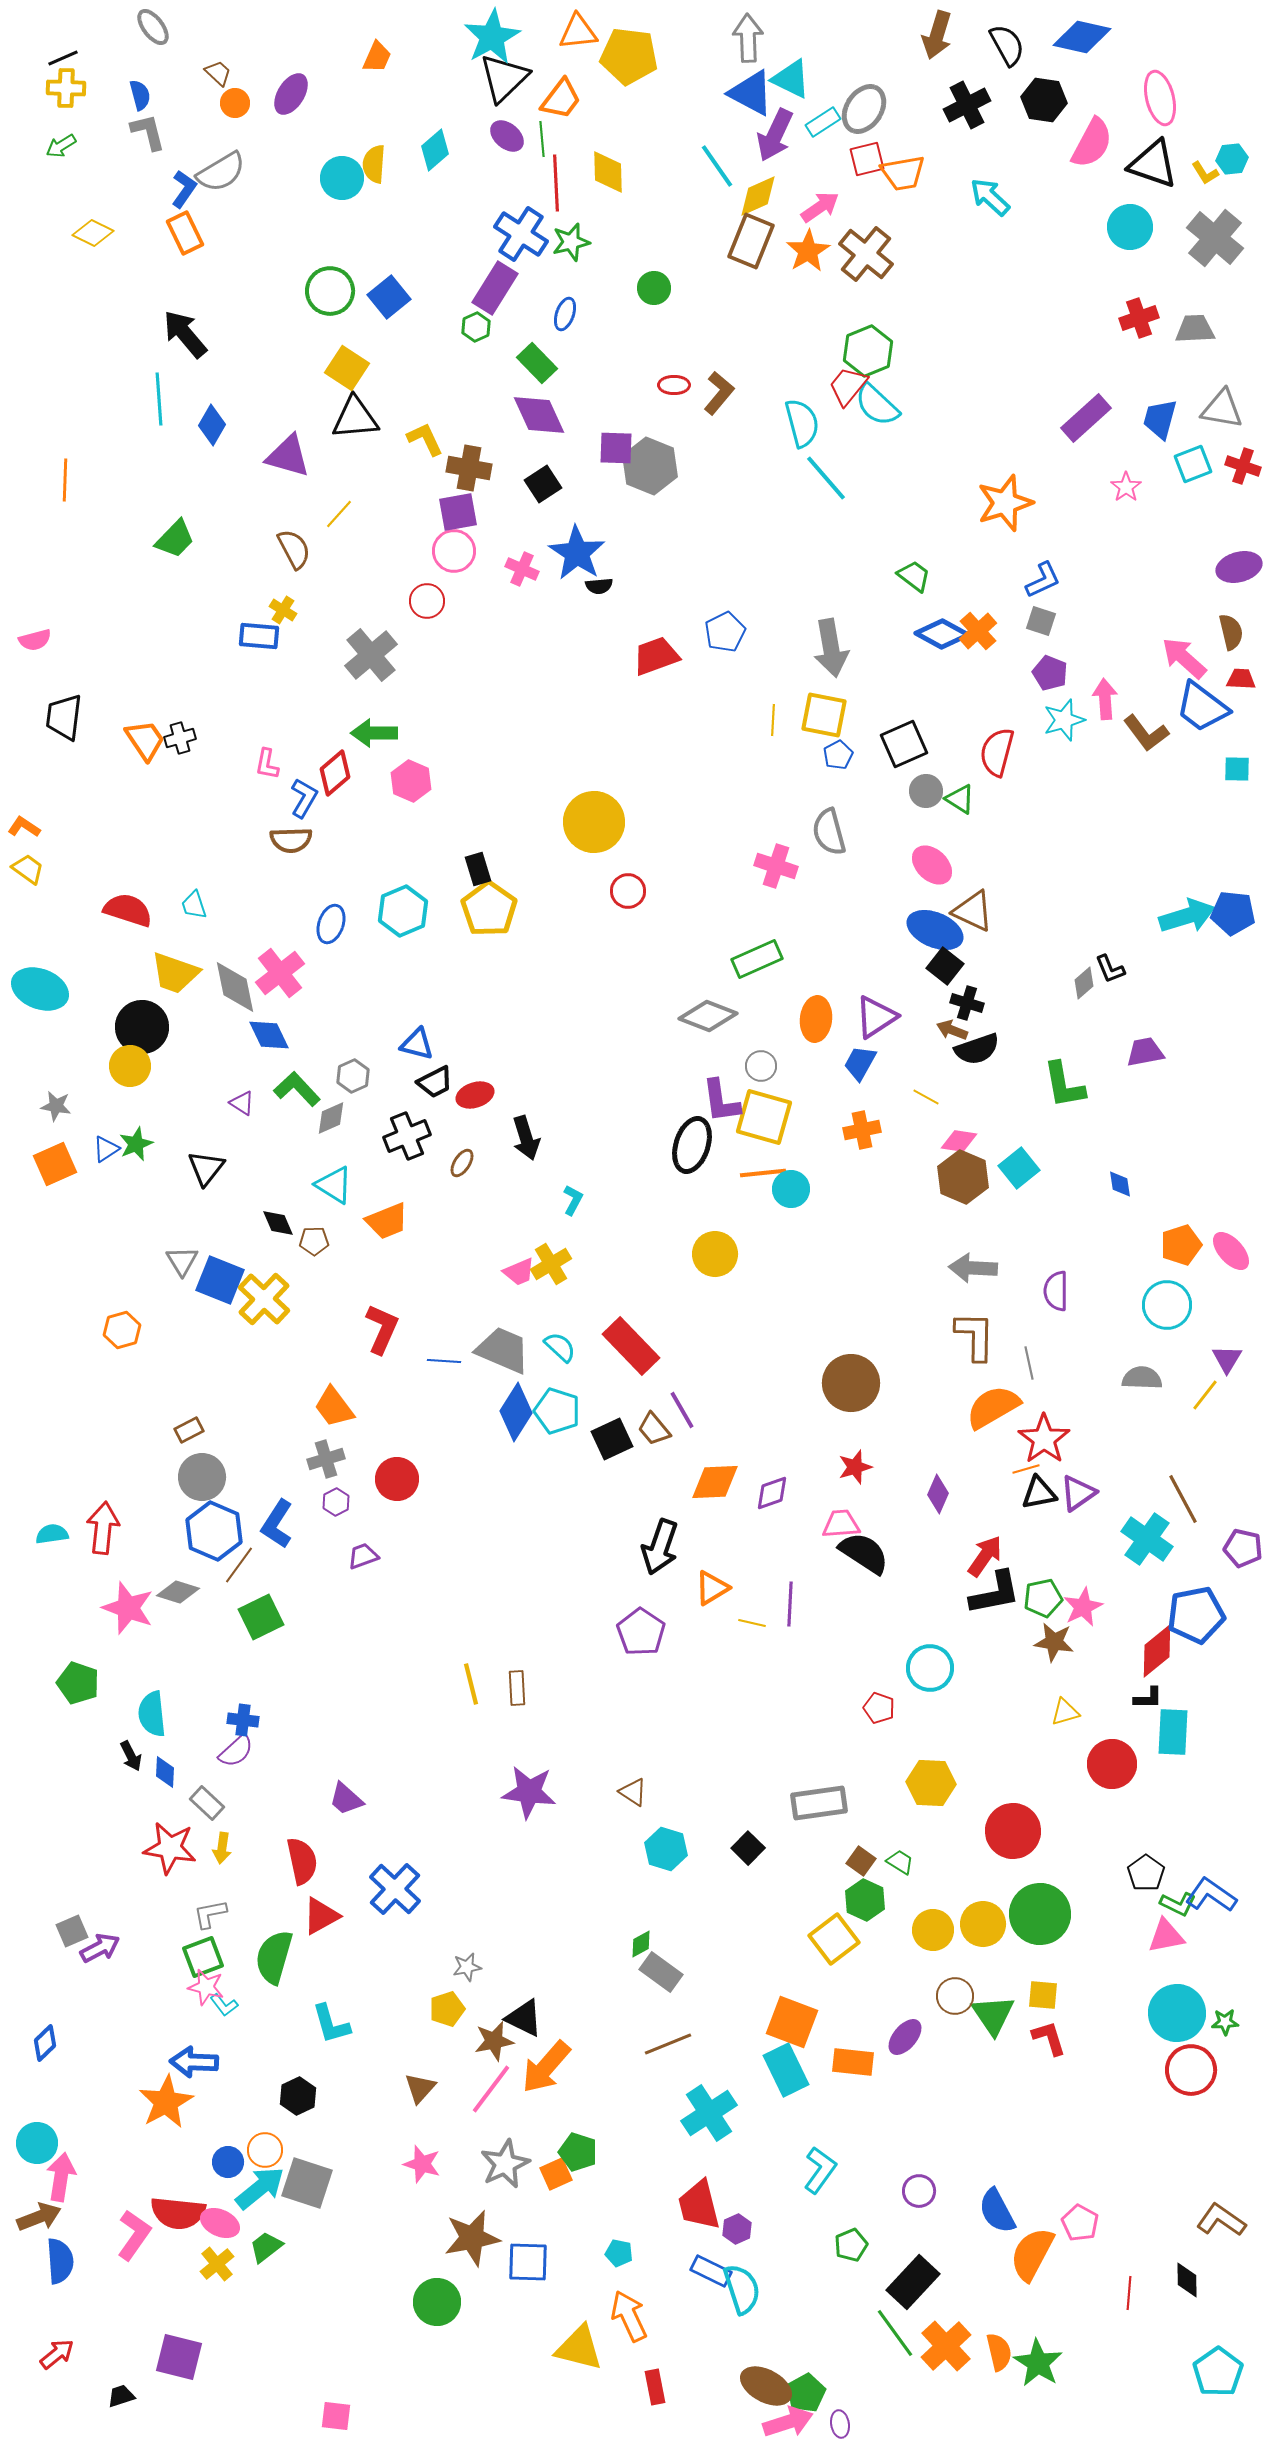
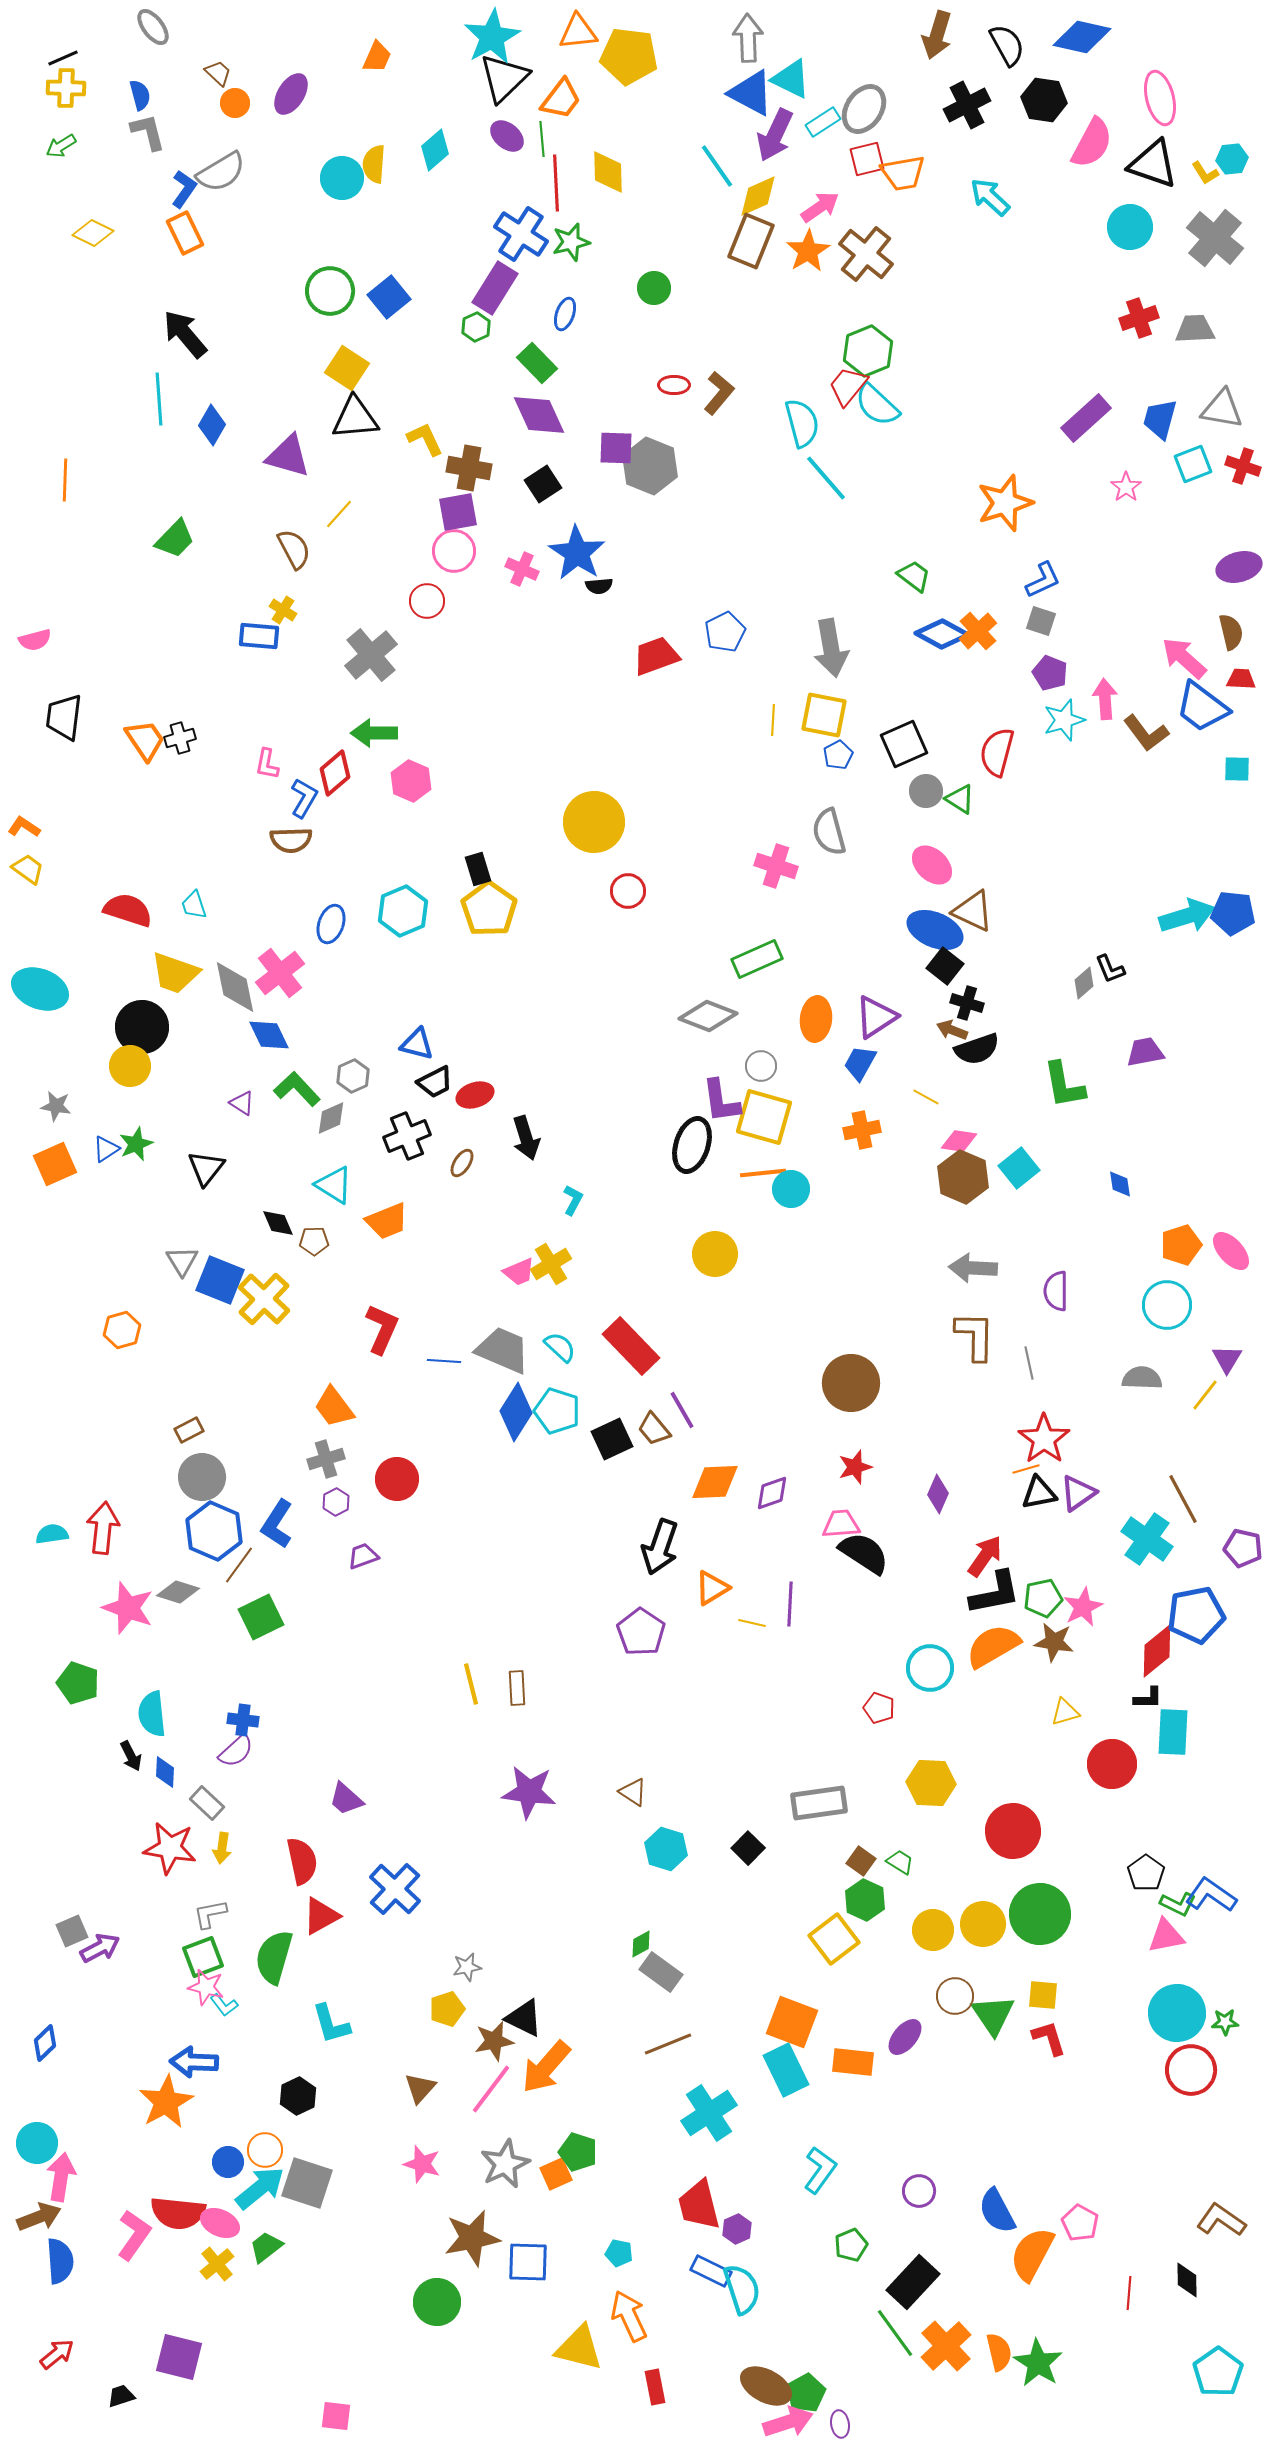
orange semicircle at (993, 1407): moved 239 px down
